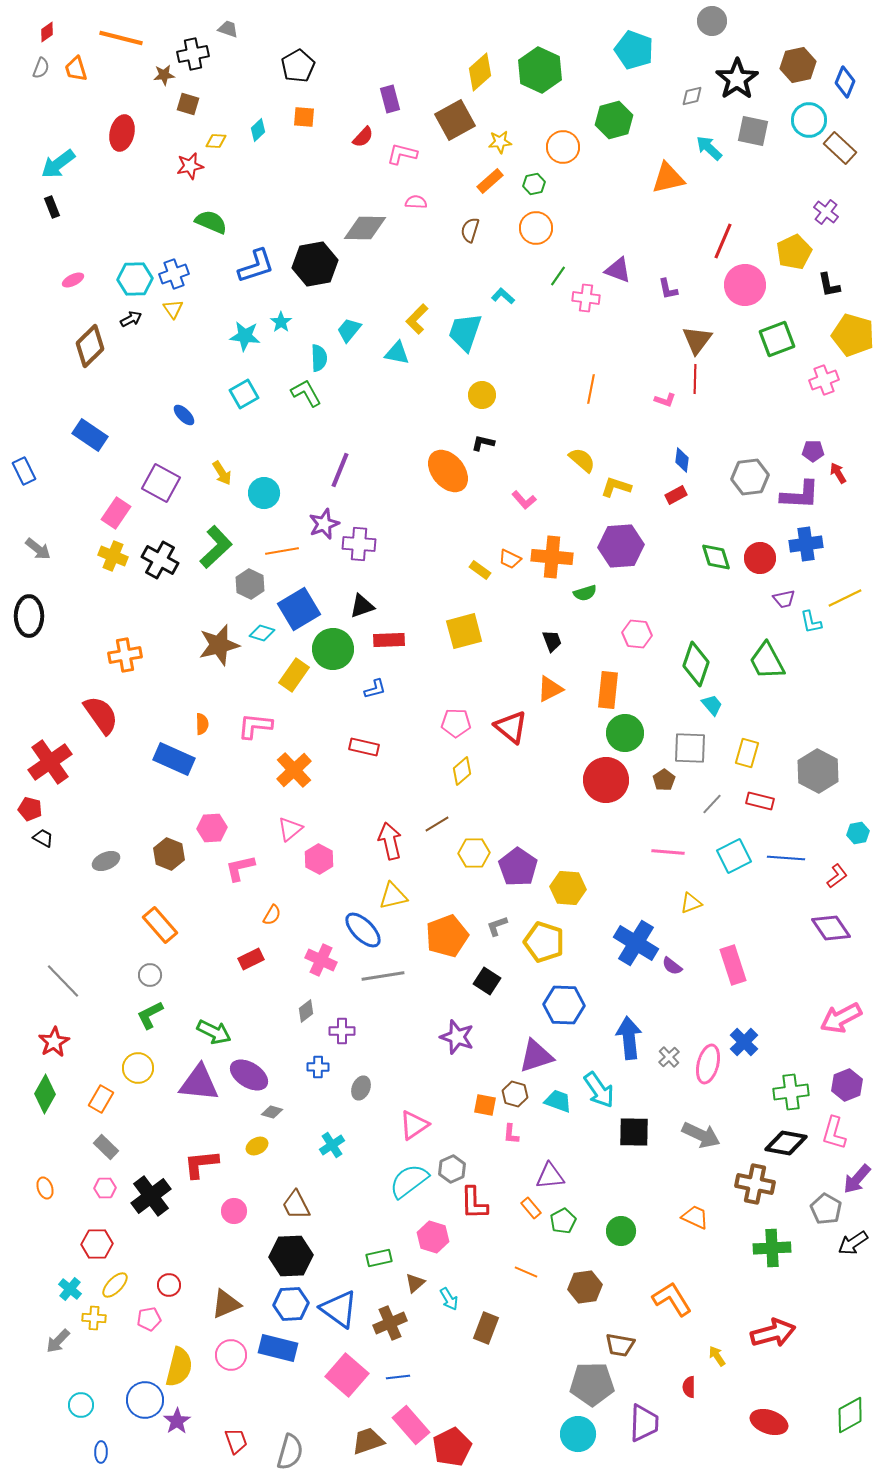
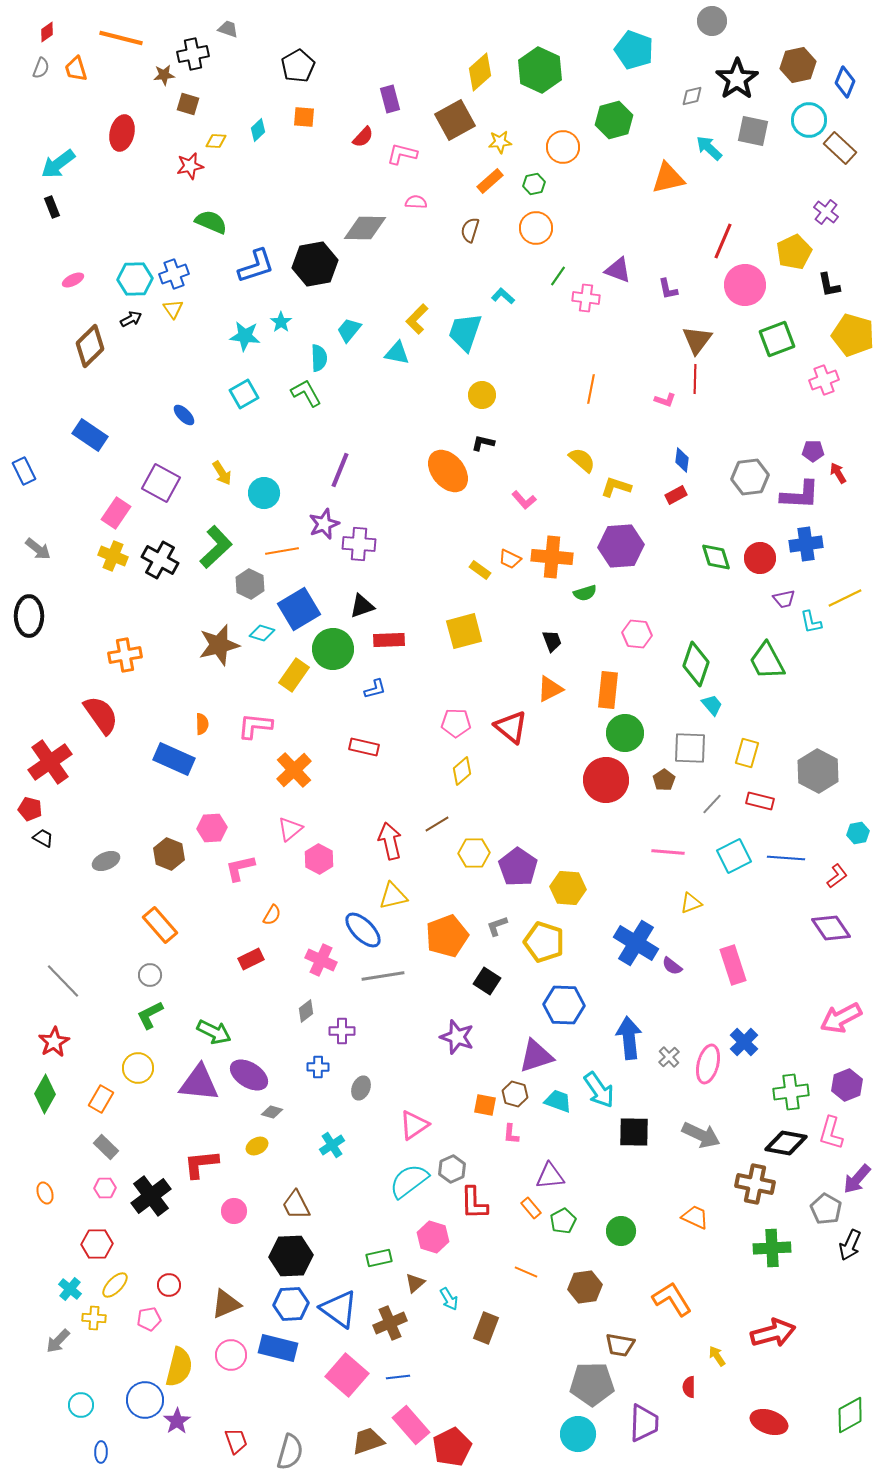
pink L-shape at (834, 1133): moved 3 px left
orange ellipse at (45, 1188): moved 5 px down
black arrow at (853, 1243): moved 3 px left, 2 px down; rotated 32 degrees counterclockwise
